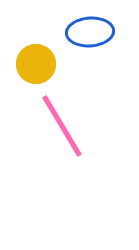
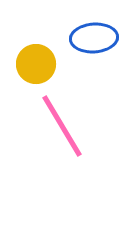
blue ellipse: moved 4 px right, 6 px down
